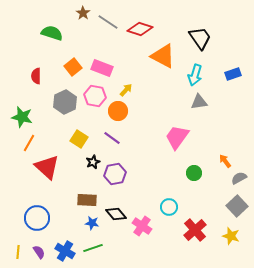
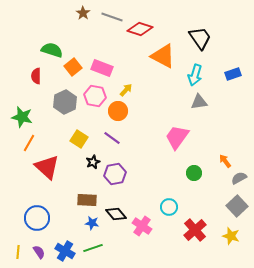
gray line: moved 4 px right, 5 px up; rotated 15 degrees counterclockwise
green semicircle: moved 17 px down
